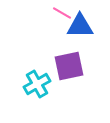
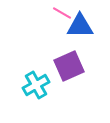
purple square: rotated 12 degrees counterclockwise
cyan cross: moved 1 px left, 1 px down
